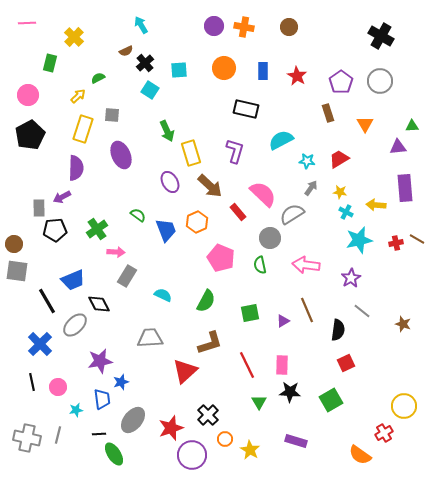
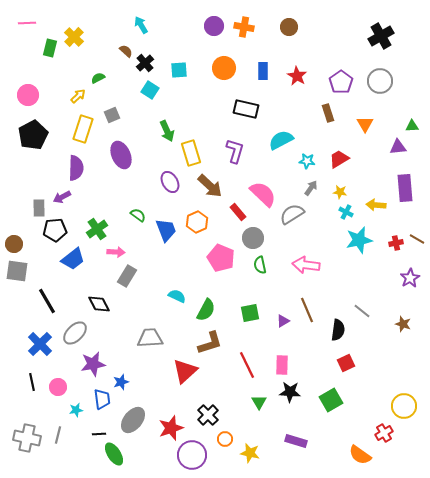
black cross at (381, 36): rotated 30 degrees clockwise
brown semicircle at (126, 51): rotated 112 degrees counterclockwise
green rectangle at (50, 63): moved 15 px up
gray square at (112, 115): rotated 28 degrees counterclockwise
black pentagon at (30, 135): moved 3 px right
gray circle at (270, 238): moved 17 px left
purple star at (351, 278): moved 59 px right
blue trapezoid at (73, 280): moved 21 px up; rotated 15 degrees counterclockwise
cyan semicircle at (163, 295): moved 14 px right, 1 px down
green semicircle at (206, 301): moved 9 px down
gray ellipse at (75, 325): moved 8 px down
purple star at (100, 361): moved 7 px left, 3 px down
yellow star at (250, 450): moved 3 px down; rotated 18 degrees counterclockwise
